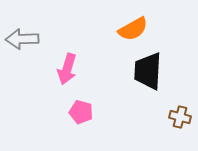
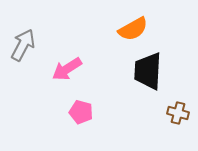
gray arrow: moved 1 px right, 6 px down; rotated 120 degrees clockwise
pink arrow: rotated 40 degrees clockwise
brown cross: moved 2 px left, 4 px up
